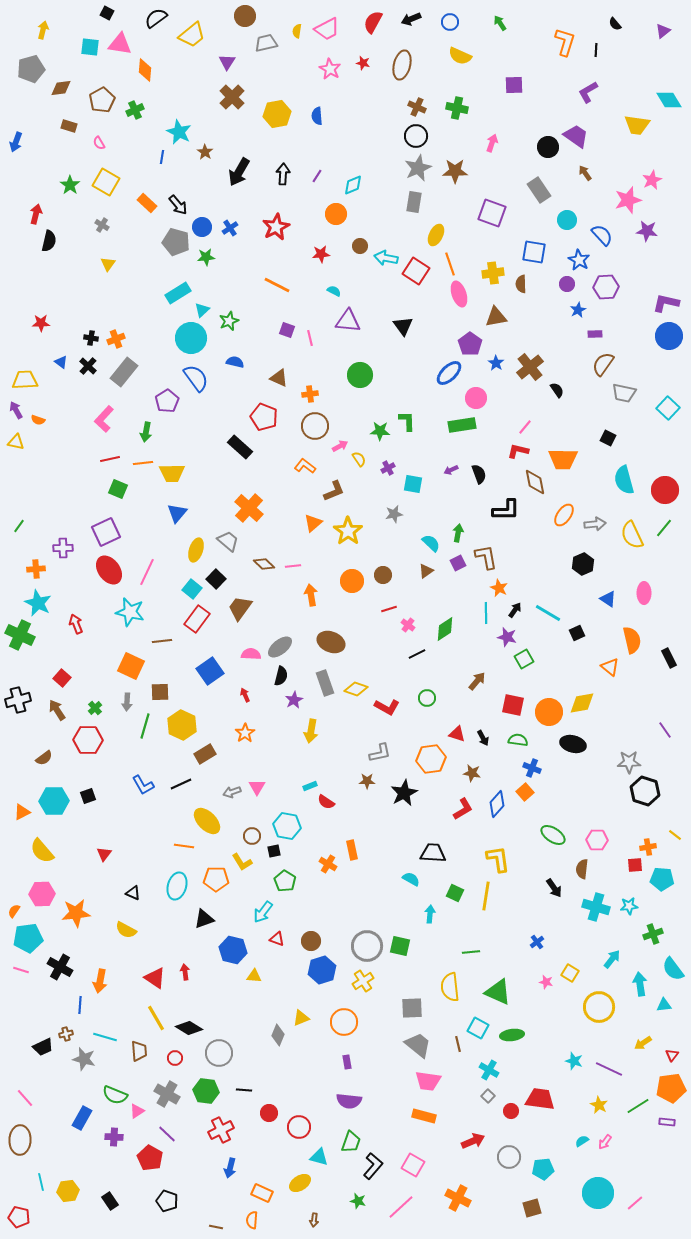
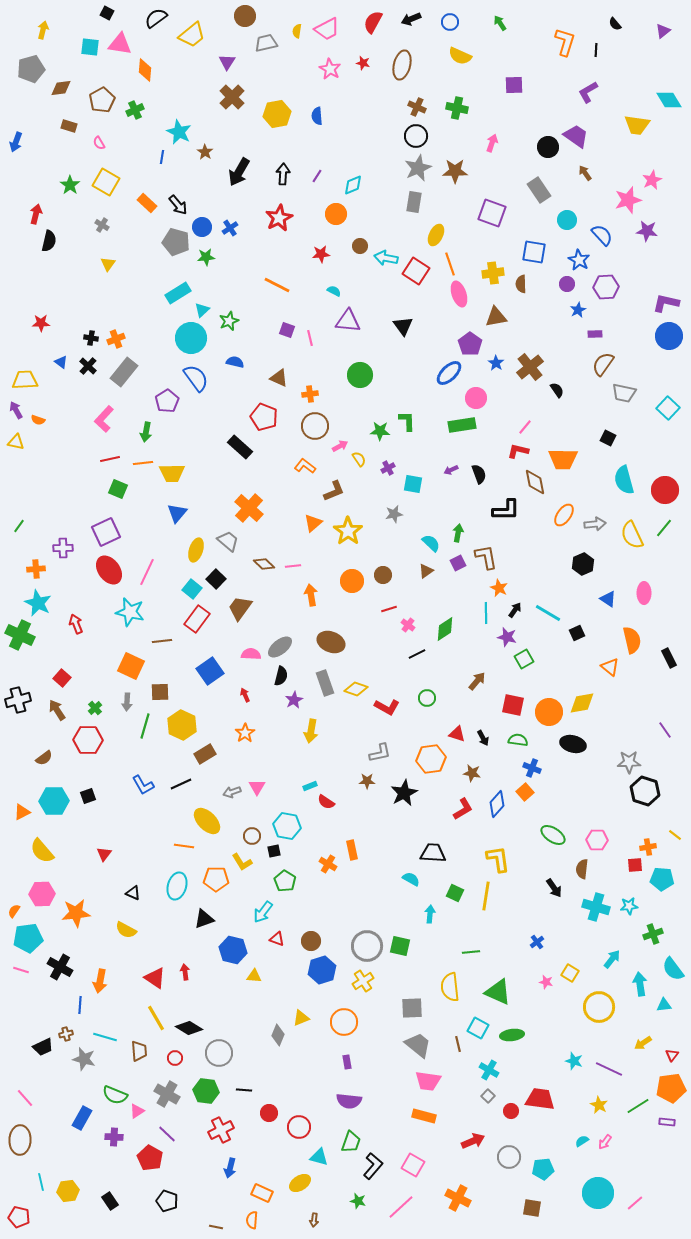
red star at (276, 227): moved 3 px right, 9 px up
brown square at (532, 1208): rotated 24 degrees clockwise
